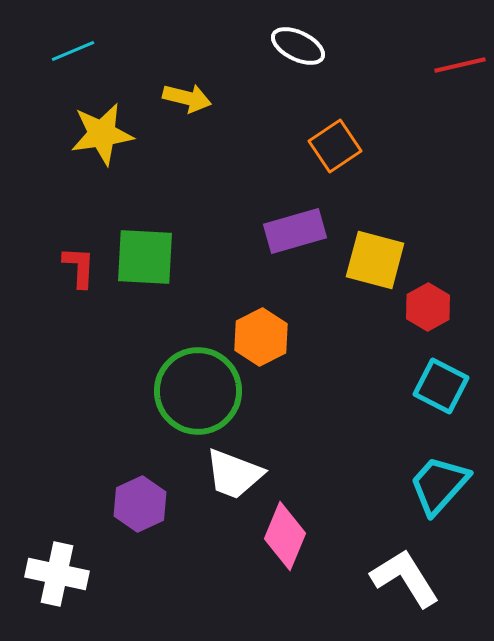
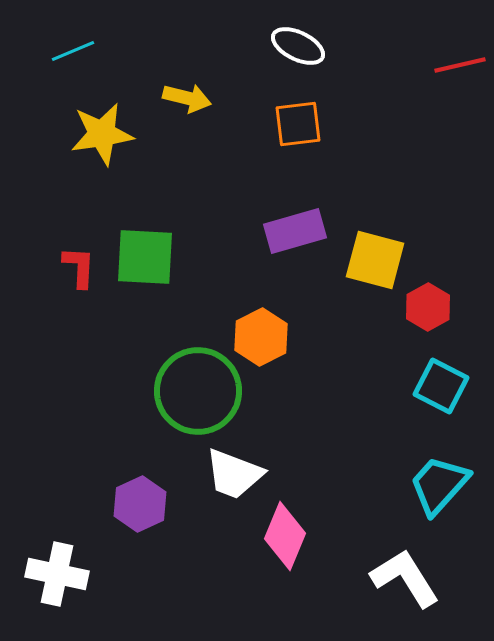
orange square: moved 37 px left, 22 px up; rotated 27 degrees clockwise
